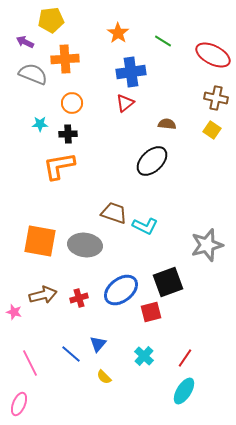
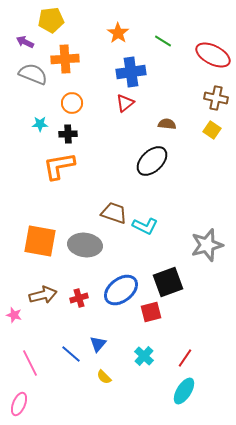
pink star: moved 3 px down
